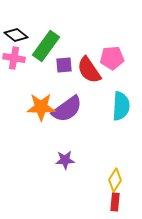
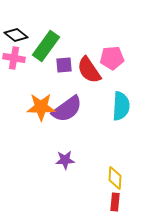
yellow diamond: moved 2 px up; rotated 30 degrees counterclockwise
